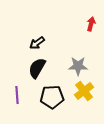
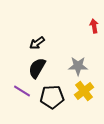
red arrow: moved 3 px right, 2 px down; rotated 24 degrees counterclockwise
purple line: moved 5 px right, 4 px up; rotated 54 degrees counterclockwise
